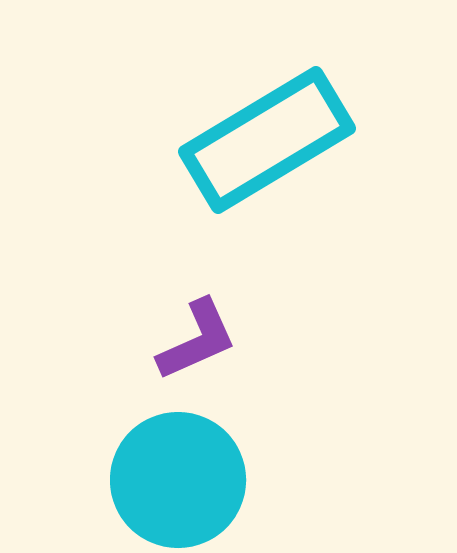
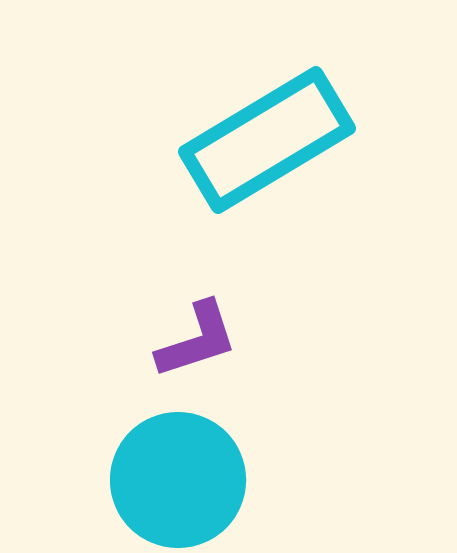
purple L-shape: rotated 6 degrees clockwise
